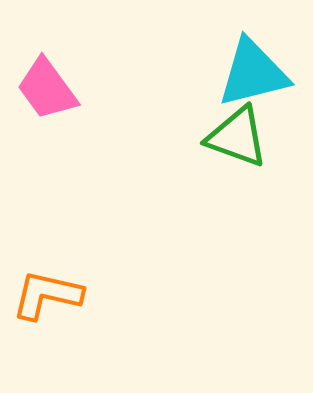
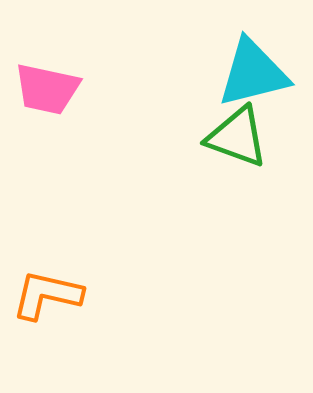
pink trapezoid: rotated 42 degrees counterclockwise
